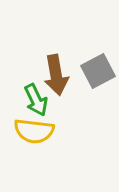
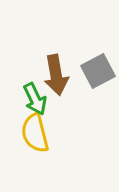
green arrow: moved 1 px left, 1 px up
yellow semicircle: moved 1 px right, 2 px down; rotated 69 degrees clockwise
